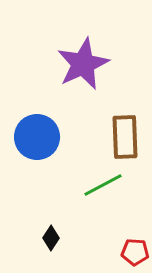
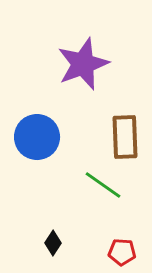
purple star: rotated 4 degrees clockwise
green line: rotated 63 degrees clockwise
black diamond: moved 2 px right, 5 px down
red pentagon: moved 13 px left
